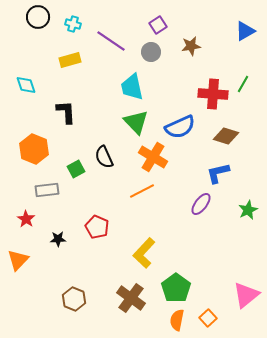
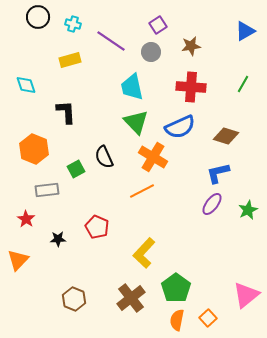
red cross: moved 22 px left, 7 px up
purple ellipse: moved 11 px right
brown cross: rotated 16 degrees clockwise
